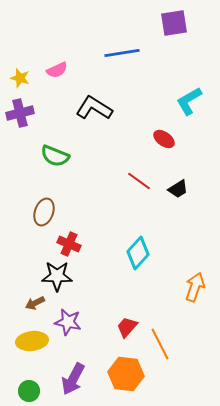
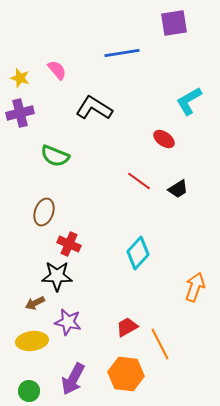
pink semicircle: rotated 105 degrees counterclockwise
red trapezoid: rotated 20 degrees clockwise
